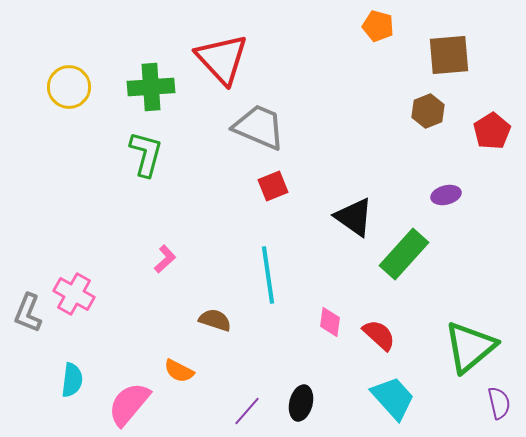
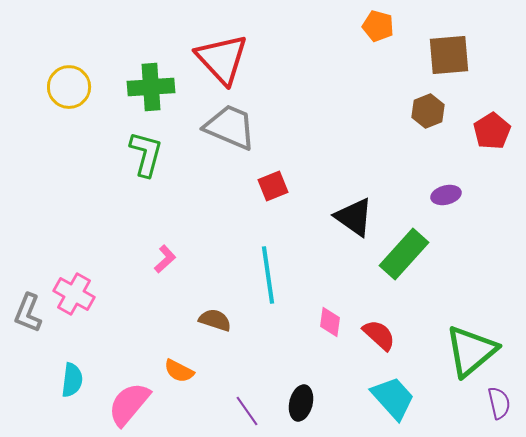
gray trapezoid: moved 29 px left
green triangle: moved 1 px right, 4 px down
purple line: rotated 76 degrees counterclockwise
